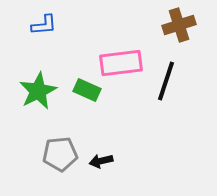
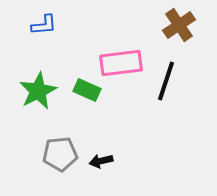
brown cross: rotated 16 degrees counterclockwise
